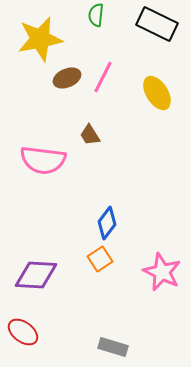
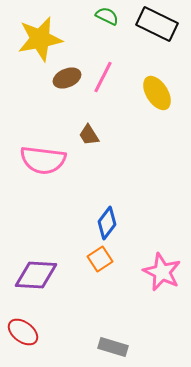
green semicircle: moved 11 px right, 1 px down; rotated 110 degrees clockwise
brown trapezoid: moved 1 px left
